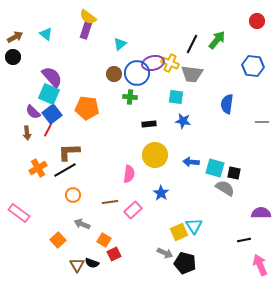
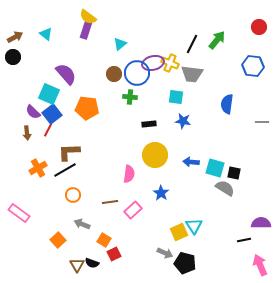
red circle at (257, 21): moved 2 px right, 6 px down
purple semicircle at (52, 77): moved 14 px right, 3 px up
purple semicircle at (261, 213): moved 10 px down
